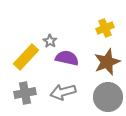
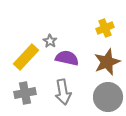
gray arrow: rotated 85 degrees counterclockwise
